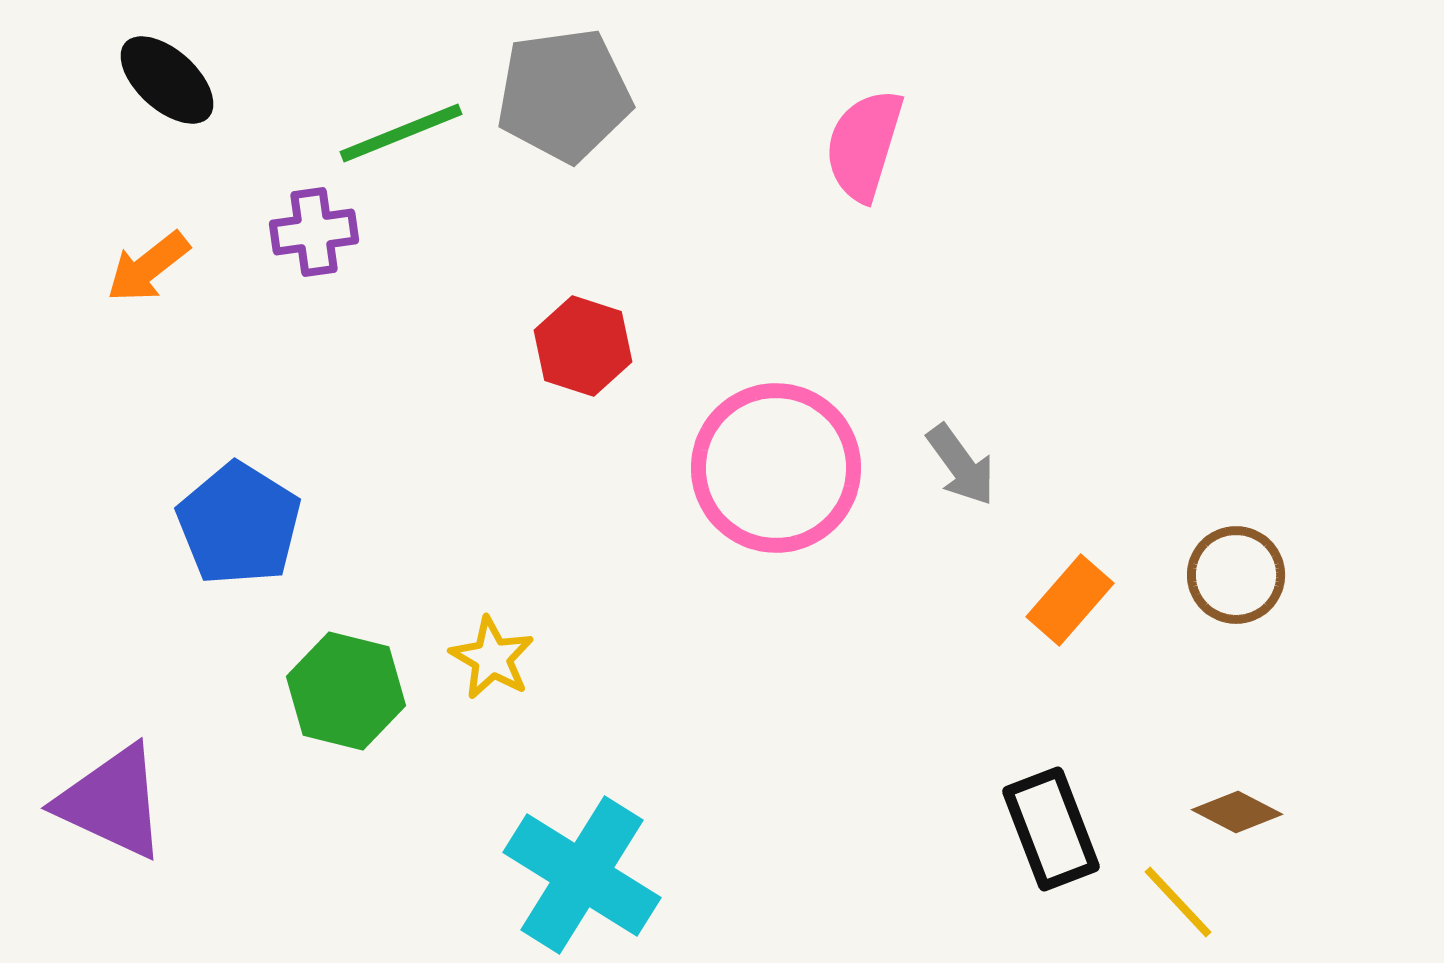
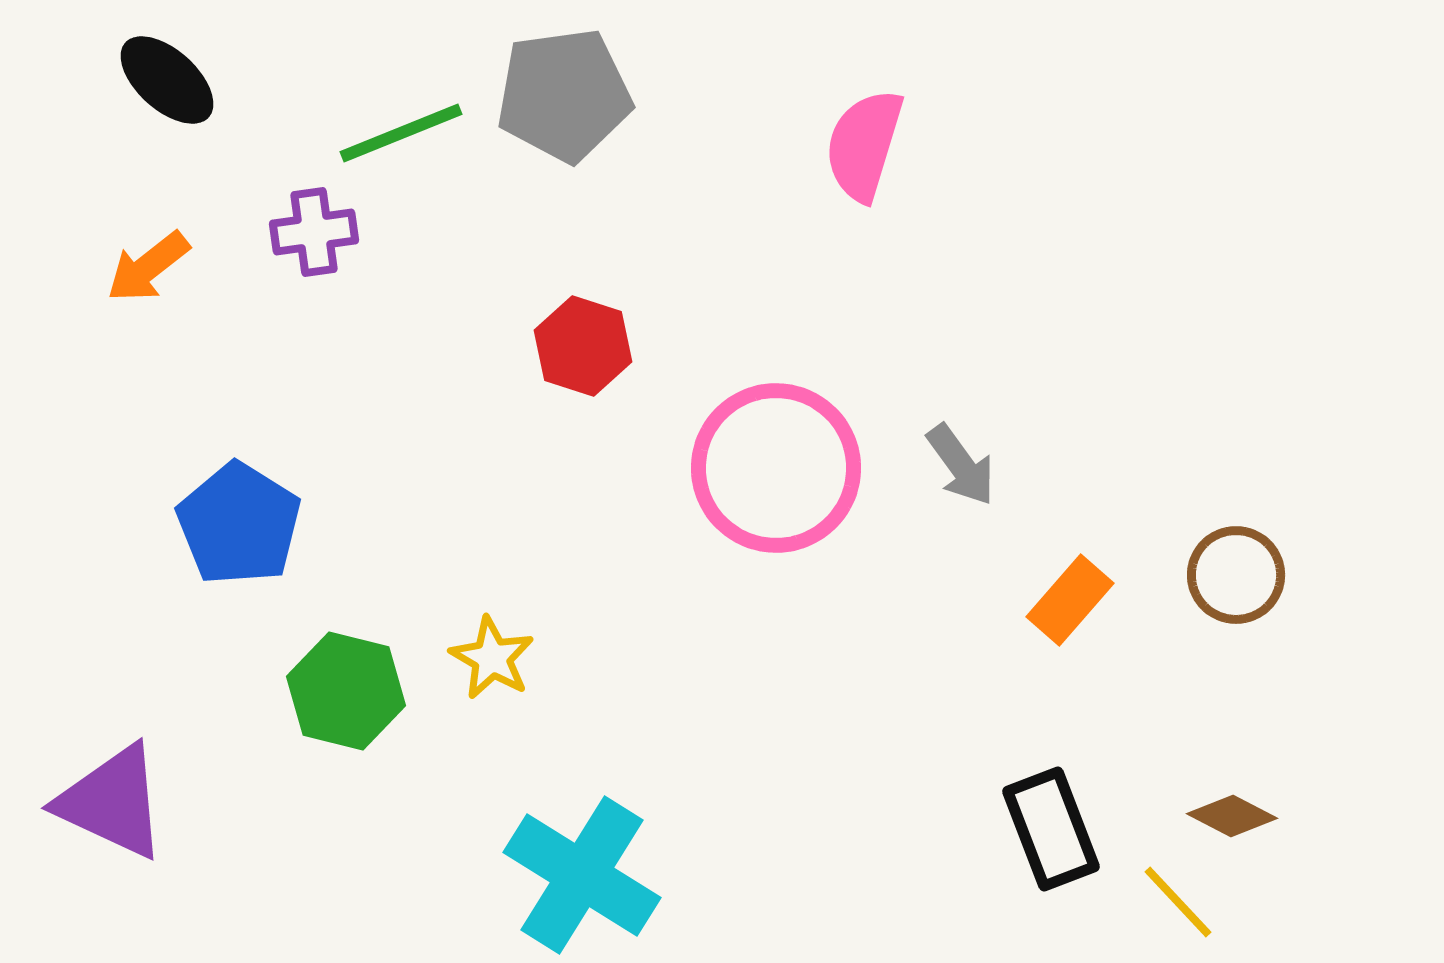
brown diamond: moved 5 px left, 4 px down
